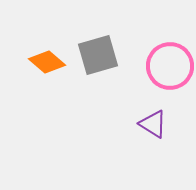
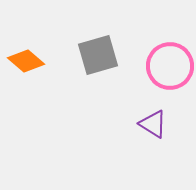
orange diamond: moved 21 px left, 1 px up
